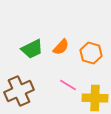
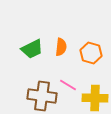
orange semicircle: rotated 36 degrees counterclockwise
brown cross: moved 23 px right, 5 px down; rotated 32 degrees clockwise
